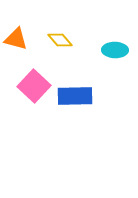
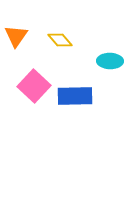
orange triangle: moved 3 px up; rotated 50 degrees clockwise
cyan ellipse: moved 5 px left, 11 px down
